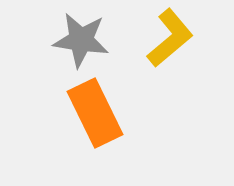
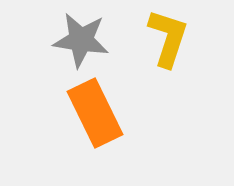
yellow L-shape: moved 2 px left; rotated 32 degrees counterclockwise
